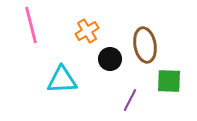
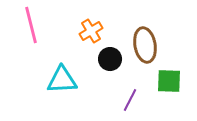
orange cross: moved 4 px right
